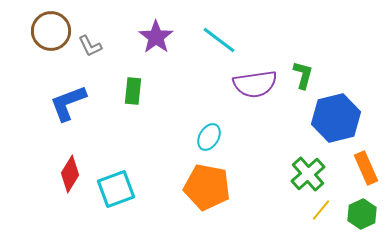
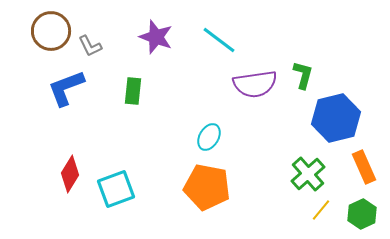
purple star: rotated 16 degrees counterclockwise
blue L-shape: moved 2 px left, 15 px up
orange rectangle: moved 2 px left, 1 px up
